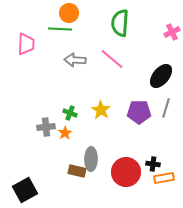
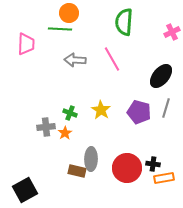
green semicircle: moved 4 px right, 1 px up
pink line: rotated 20 degrees clockwise
purple pentagon: rotated 15 degrees clockwise
red circle: moved 1 px right, 4 px up
